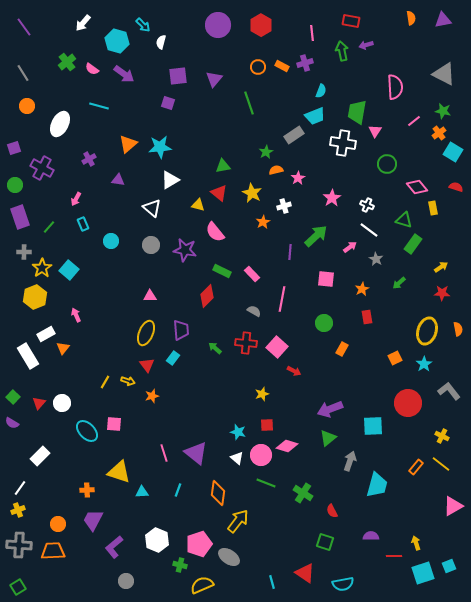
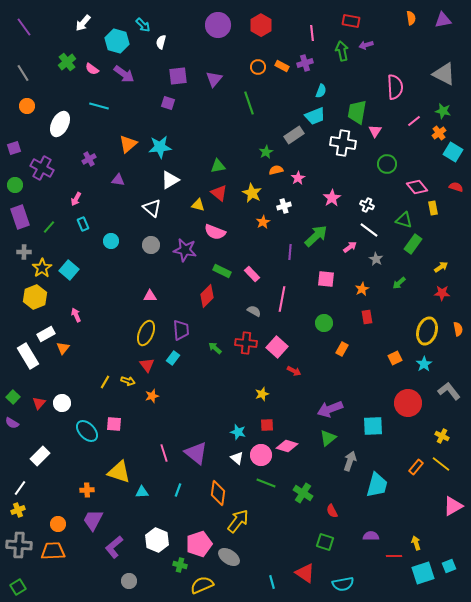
green triangle at (223, 166): moved 5 px left
pink semicircle at (215, 232): rotated 30 degrees counterclockwise
gray circle at (126, 581): moved 3 px right
